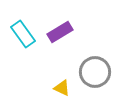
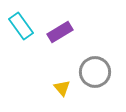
cyan rectangle: moved 2 px left, 8 px up
yellow triangle: rotated 24 degrees clockwise
